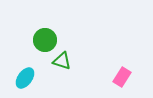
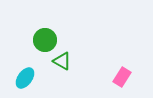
green triangle: rotated 12 degrees clockwise
